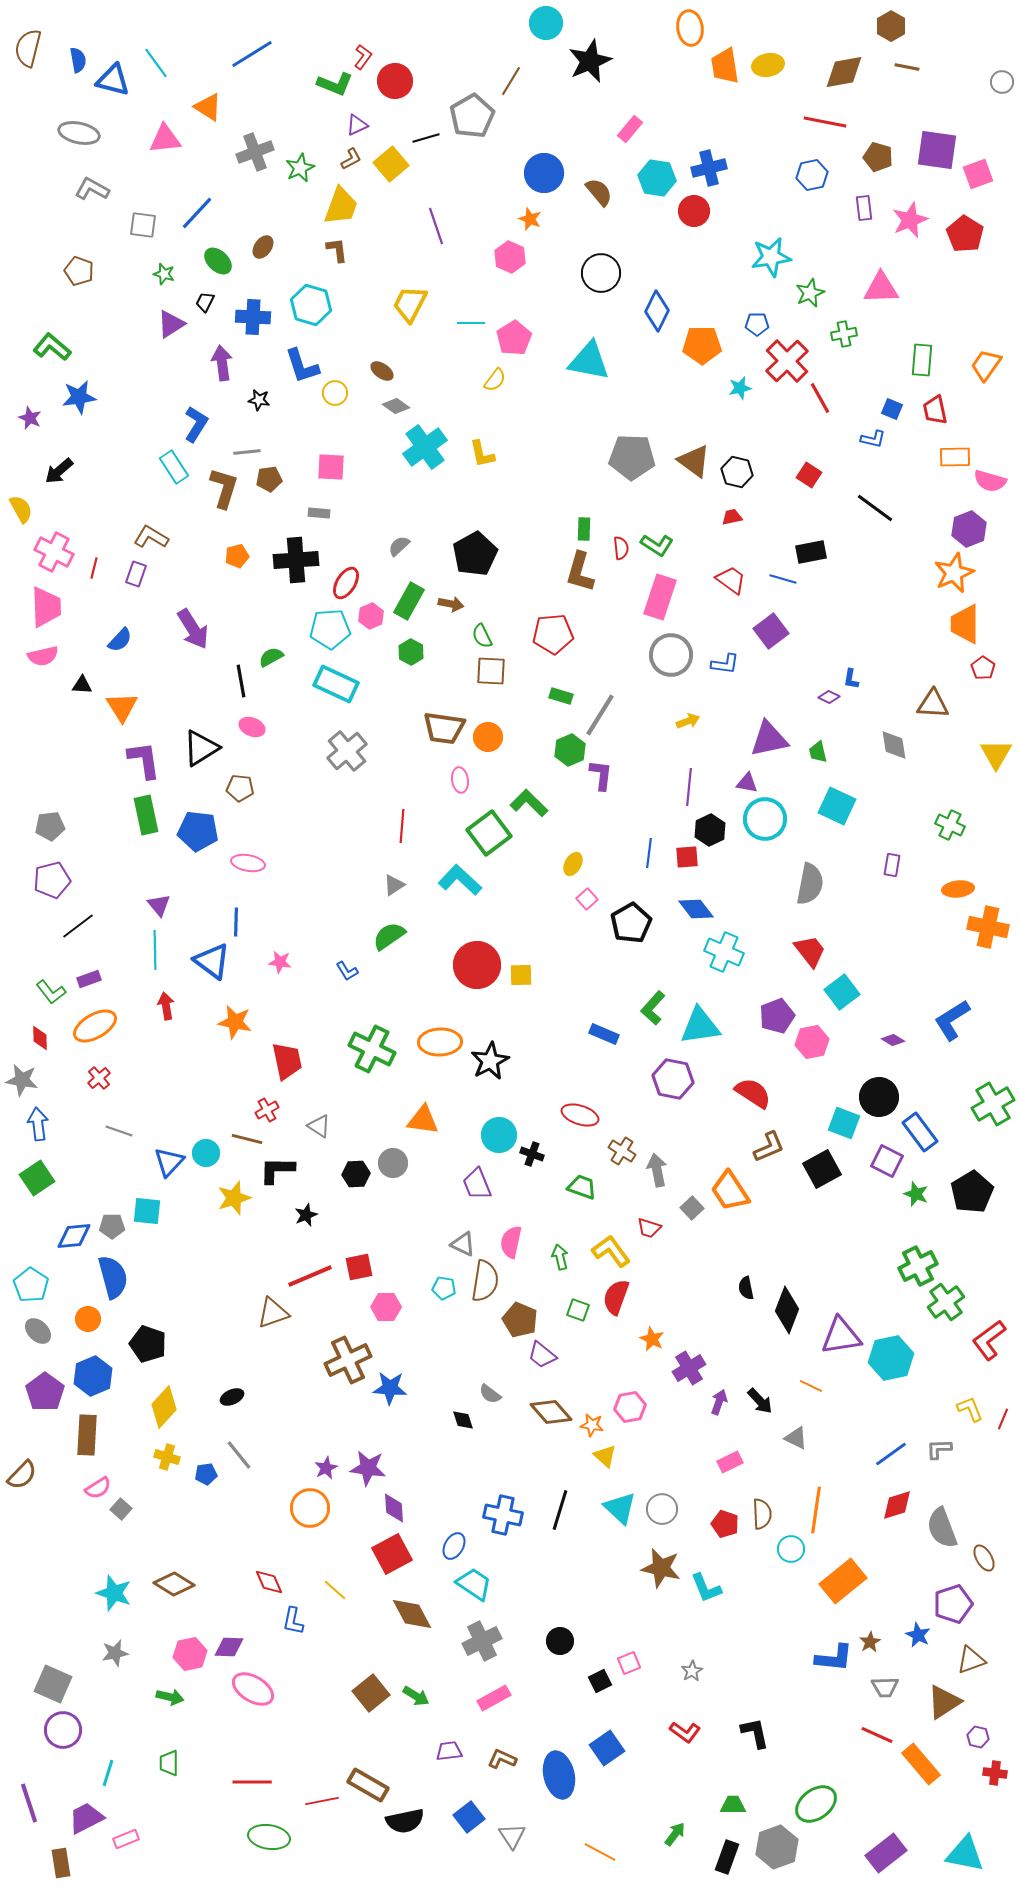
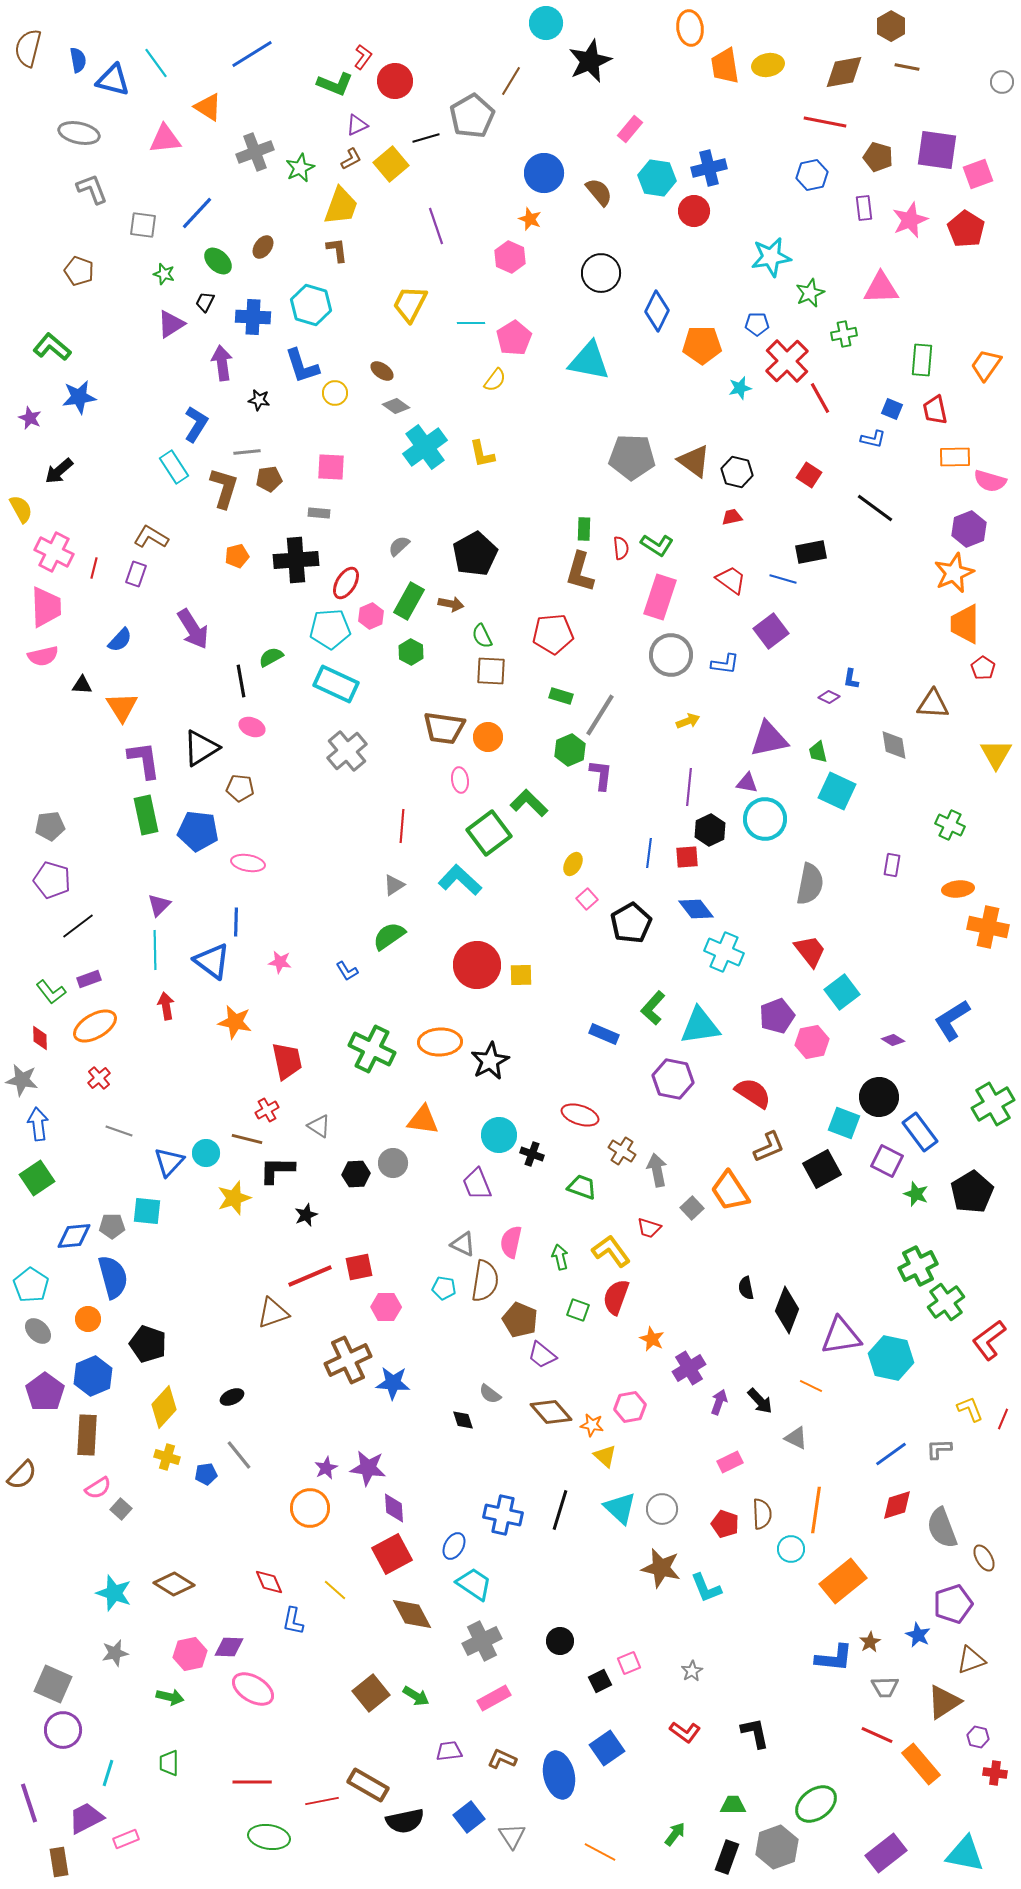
gray L-shape at (92, 189): rotated 40 degrees clockwise
red pentagon at (965, 234): moved 1 px right, 5 px up
cyan square at (837, 806): moved 15 px up
purple pentagon at (52, 880): rotated 30 degrees clockwise
purple triangle at (159, 905): rotated 25 degrees clockwise
cyan hexagon at (891, 1358): rotated 24 degrees clockwise
blue star at (390, 1388): moved 3 px right, 5 px up
brown rectangle at (61, 1863): moved 2 px left, 1 px up
